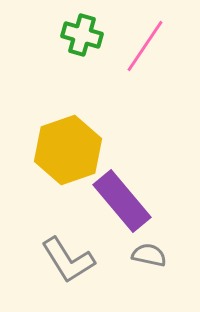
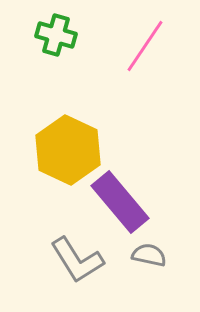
green cross: moved 26 px left
yellow hexagon: rotated 16 degrees counterclockwise
purple rectangle: moved 2 px left, 1 px down
gray L-shape: moved 9 px right
